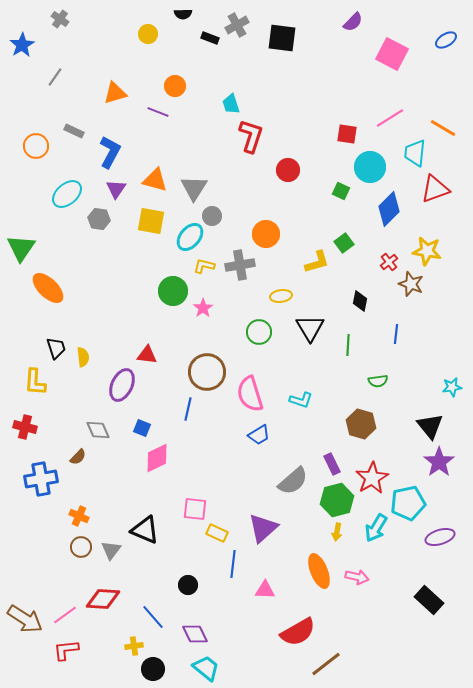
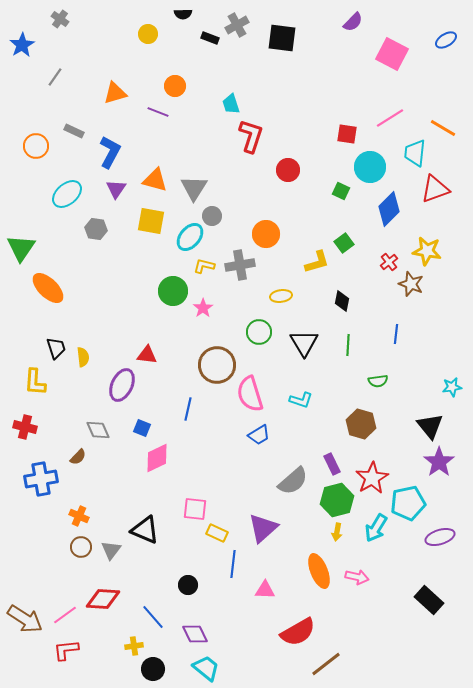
gray hexagon at (99, 219): moved 3 px left, 10 px down
black diamond at (360, 301): moved 18 px left
black triangle at (310, 328): moved 6 px left, 15 px down
brown circle at (207, 372): moved 10 px right, 7 px up
